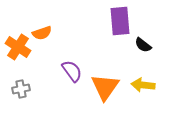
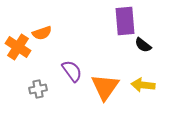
purple rectangle: moved 5 px right
gray cross: moved 17 px right
